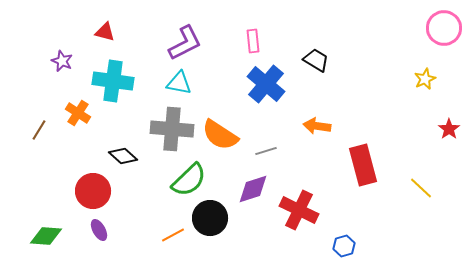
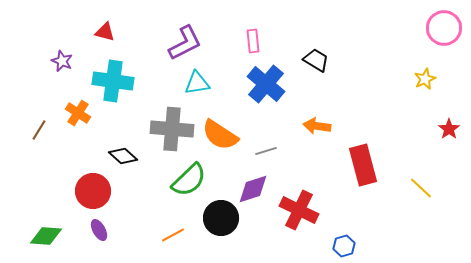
cyan triangle: moved 18 px right; rotated 20 degrees counterclockwise
black circle: moved 11 px right
